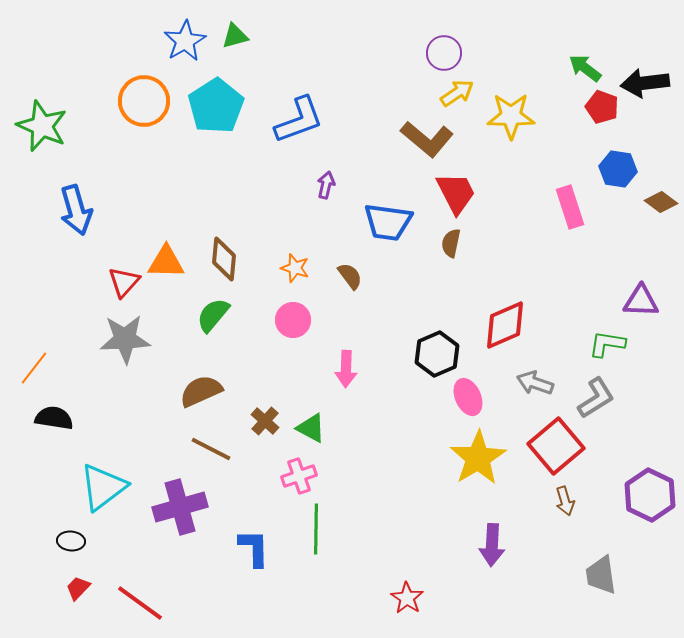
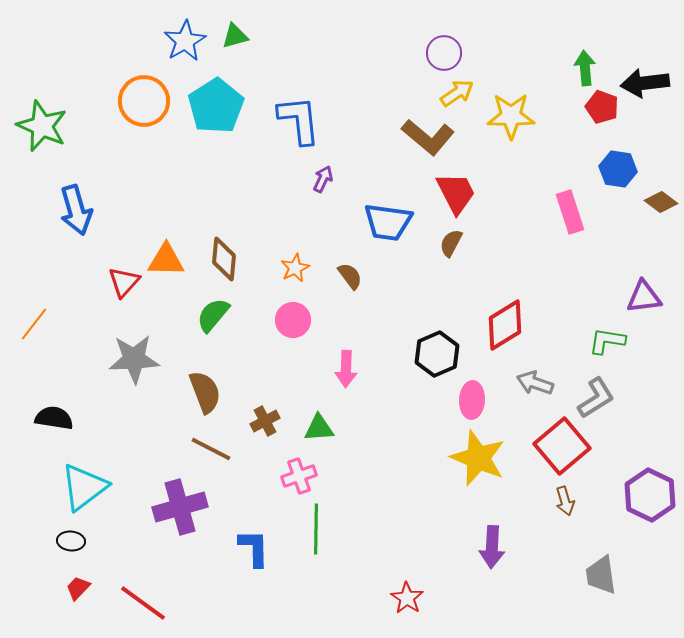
green arrow at (585, 68): rotated 48 degrees clockwise
blue L-shape at (299, 120): rotated 76 degrees counterclockwise
brown L-shape at (427, 139): moved 1 px right, 2 px up
purple arrow at (326, 185): moved 3 px left, 6 px up; rotated 12 degrees clockwise
pink rectangle at (570, 207): moved 5 px down
brown semicircle at (451, 243): rotated 16 degrees clockwise
orange triangle at (166, 262): moved 2 px up
orange star at (295, 268): rotated 28 degrees clockwise
purple triangle at (641, 301): moved 3 px right, 4 px up; rotated 9 degrees counterclockwise
red diamond at (505, 325): rotated 8 degrees counterclockwise
gray star at (125, 339): moved 9 px right, 20 px down
green L-shape at (607, 344): moved 3 px up
orange line at (34, 368): moved 44 px up
brown semicircle at (201, 391): moved 4 px right, 1 px down; rotated 93 degrees clockwise
pink ellipse at (468, 397): moved 4 px right, 3 px down; rotated 27 degrees clockwise
brown cross at (265, 421): rotated 20 degrees clockwise
green triangle at (311, 428): moved 8 px right; rotated 32 degrees counterclockwise
red square at (556, 446): moved 6 px right
yellow star at (478, 458): rotated 18 degrees counterclockwise
cyan triangle at (103, 487): moved 19 px left
purple arrow at (492, 545): moved 2 px down
red line at (140, 603): moved 3 px right
